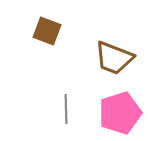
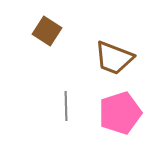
brown square: rotated 12 degrees clockwise
gray line: moved 3 px up
